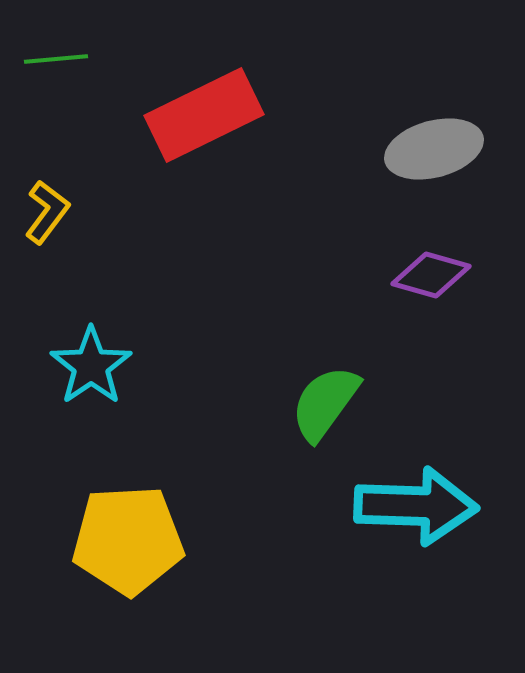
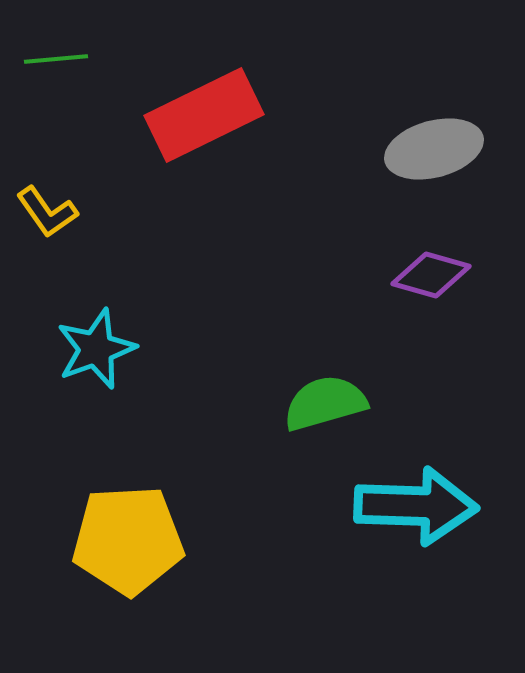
yellow L-shape: rotated 108 degrees clockwise
cyan star: moved 5 px right, 17 px up; rotated 14 degrees clockwise
green semicircle: rotated 38 degrees clockwise
